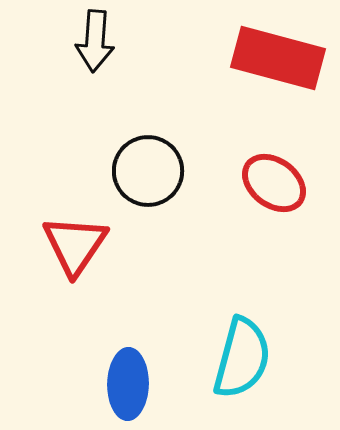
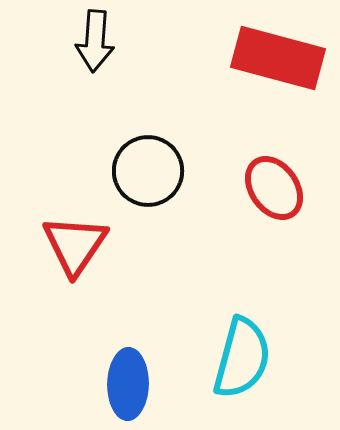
red ellipse: moved 5 px down; rotated 18 degrees clockwise
